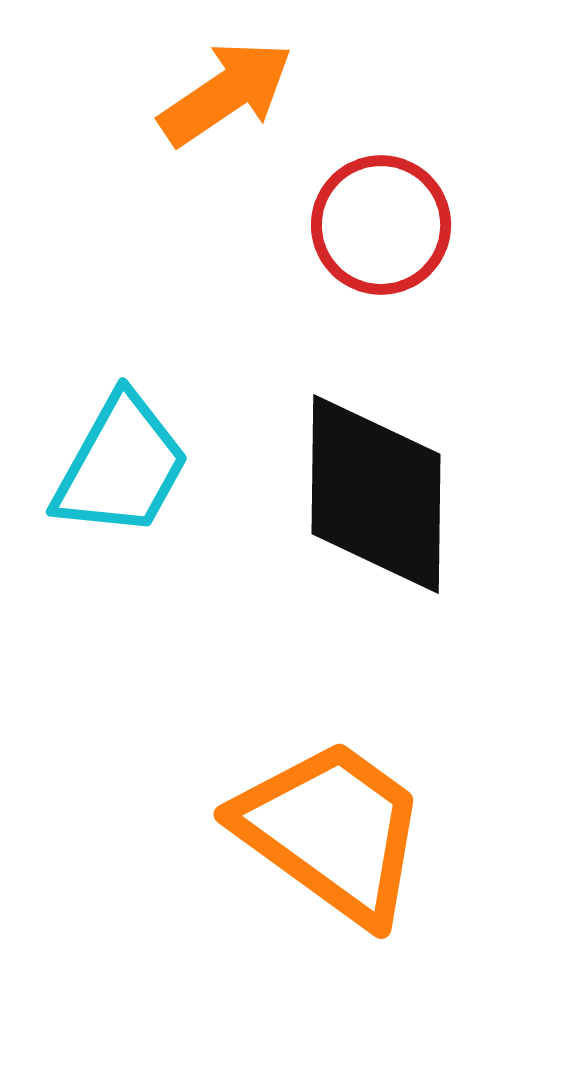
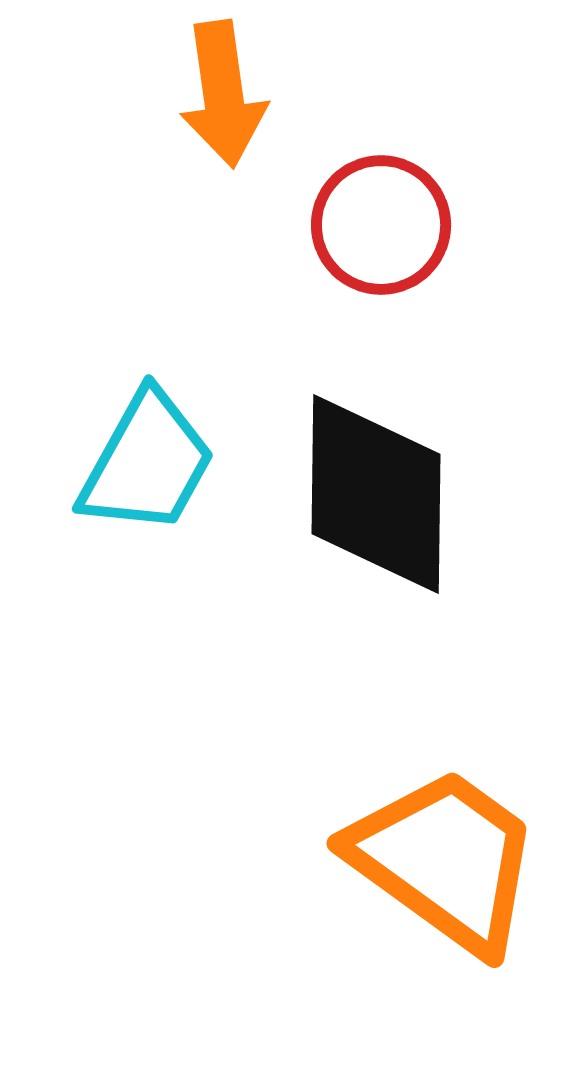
orange arrow: moved 3 px left, 1 px down; rotated 116 degrees clockwise
cyan trapezoid: moved 26 px right, 3 px up
orange trapezoid: moved 113 px right, 29 px down
